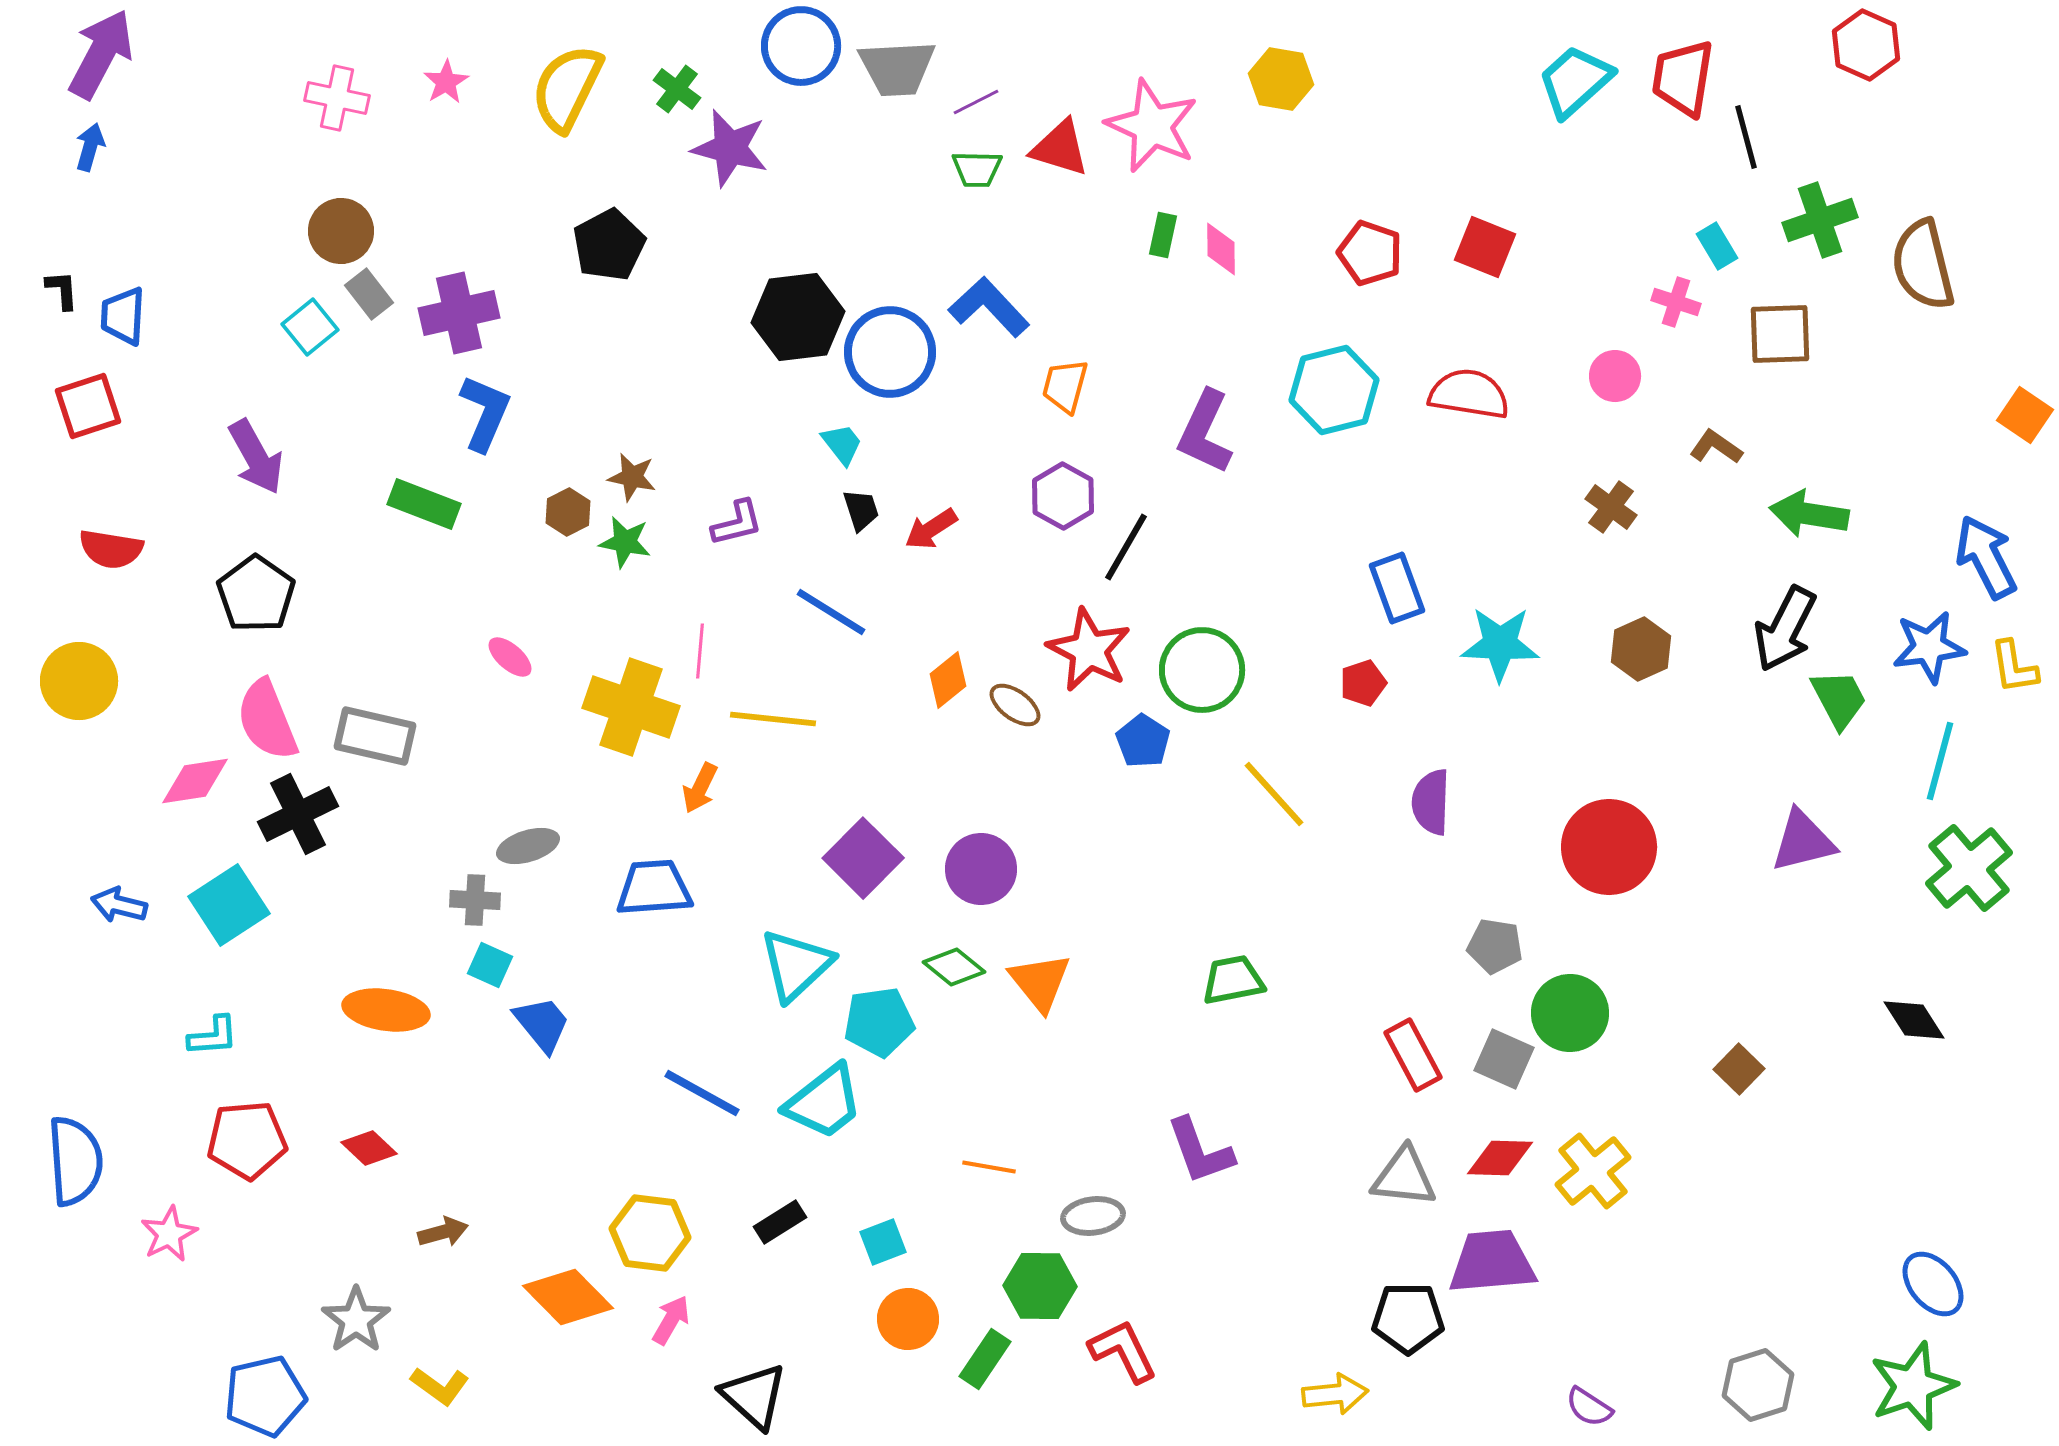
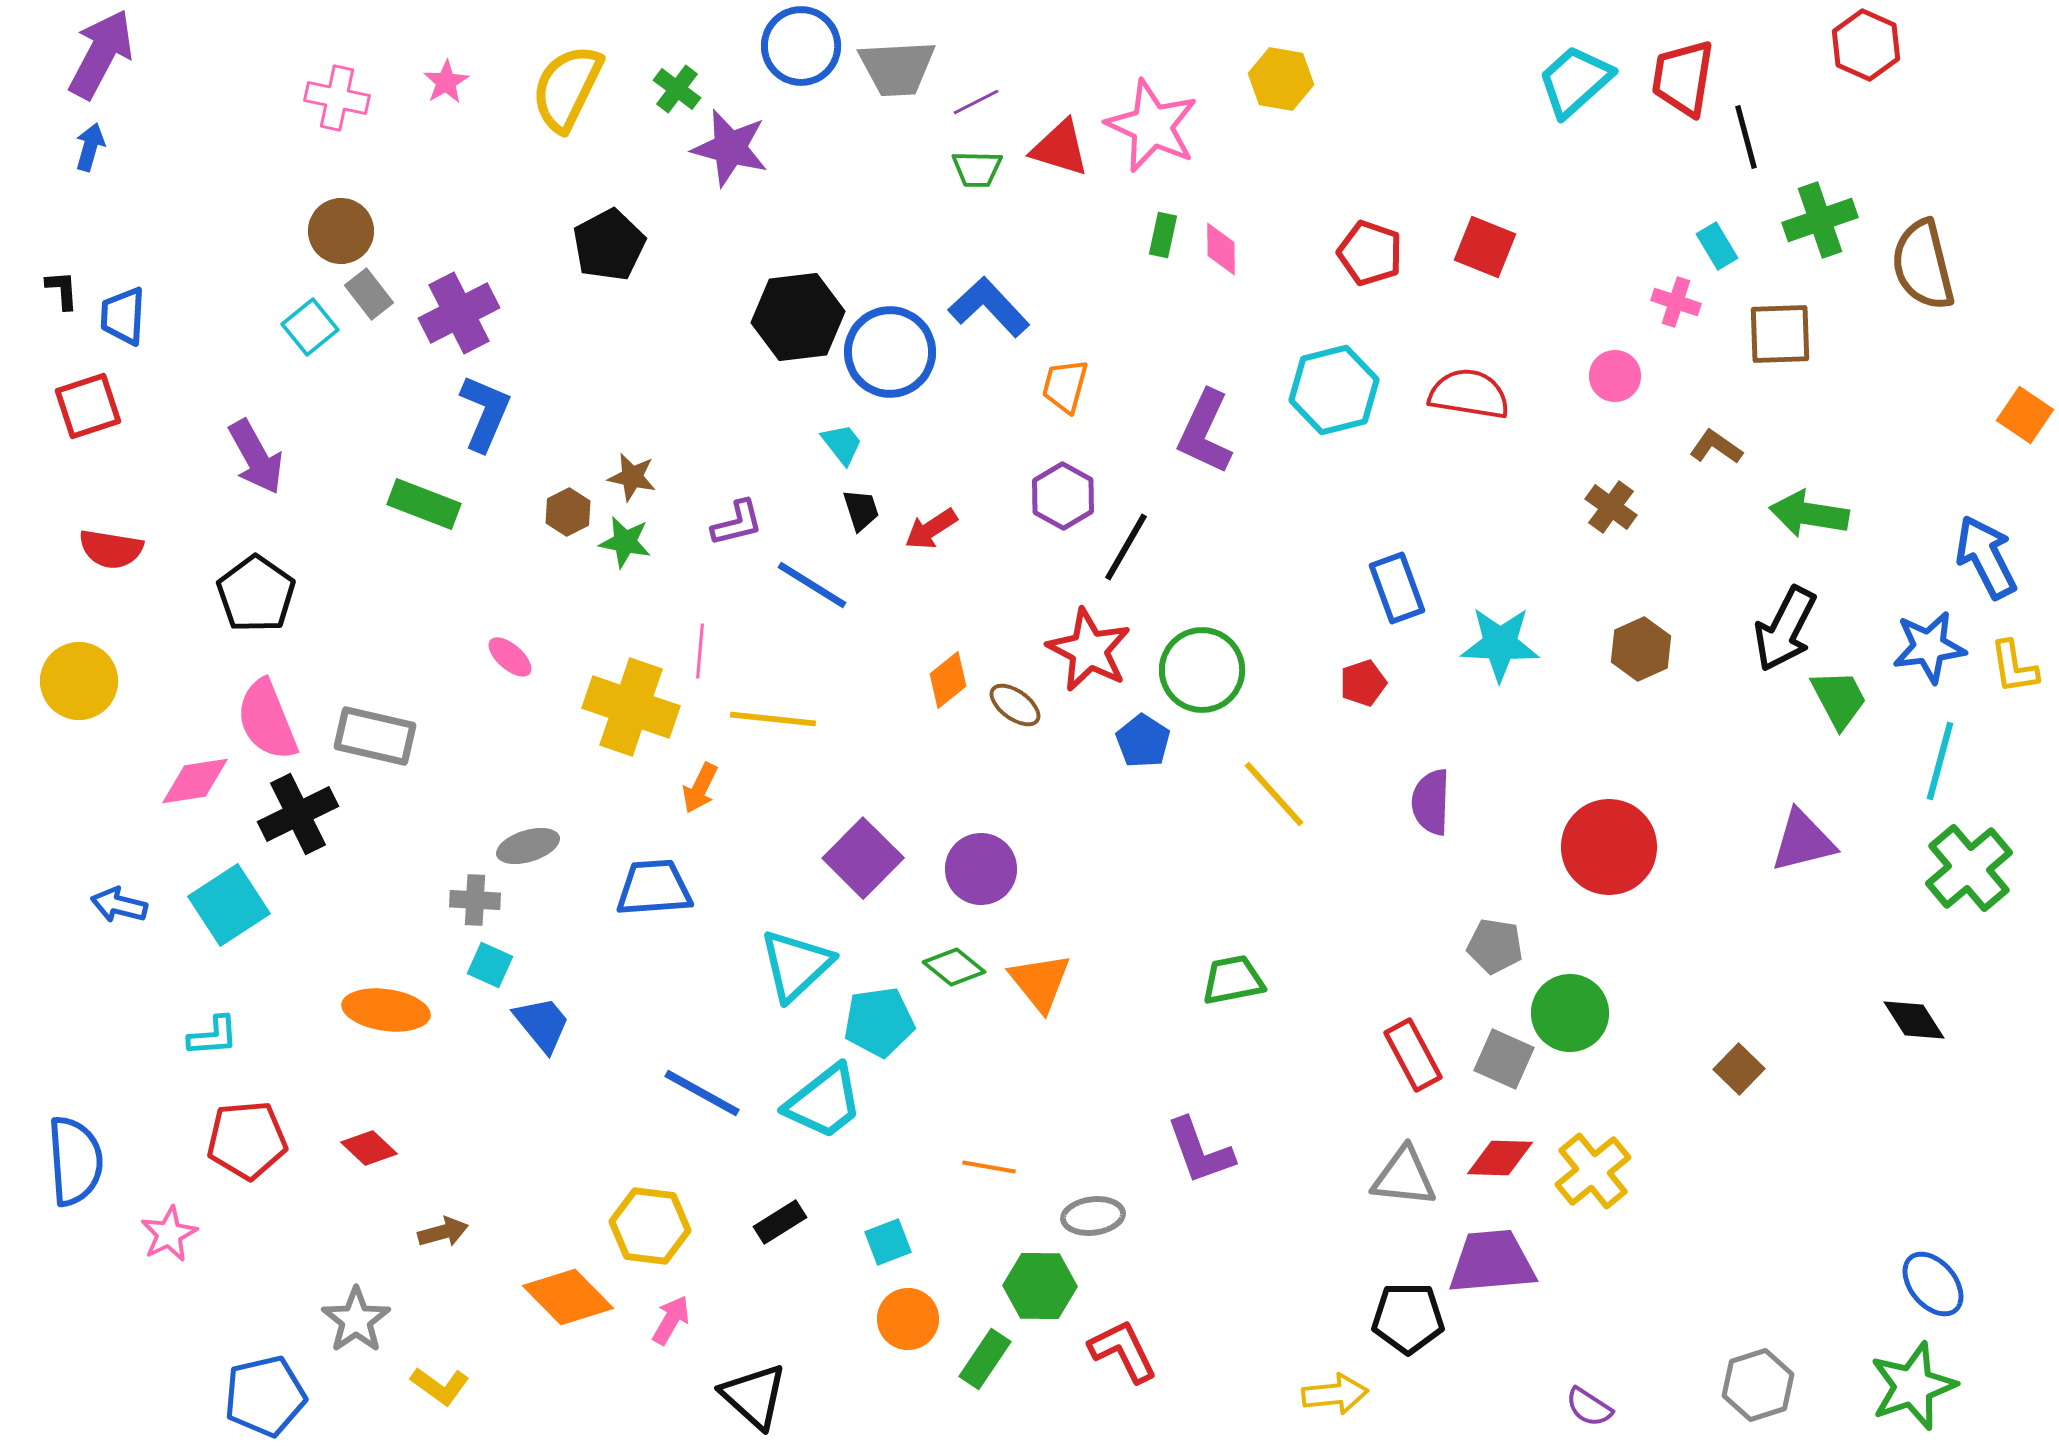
purple cross at (459, 313): rotated 14 degrees counterclockwise
blue line at (831, 612): moved 19 px left, 27 px up
yellow hexagon at (650, 1233): moved 7 px up
cyan square at (883, 1242): moved 5 px right
